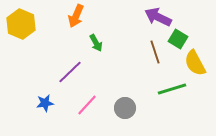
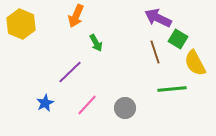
purple arrow: moved 1 px down
green line: rotated 12 degrees clockwise
blue star: rotated 18 degrees counterclockwise
